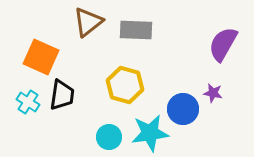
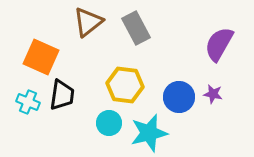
gray rectangle: moved 2 px up; rotated 60 degrees clockwise
purple semicircle: moved 4 px left
yellow hexagon: rotated 9 degrees counterclockwise
purple star: moved 1 px down
cyan cross: rotated 10 degrees counterclockwise
blue circle: moved 4 px left, 12 px up
cyan star: moved 1 px left; rotated 6 degrees counterclockwise
cyan circle: moved 14 px up
